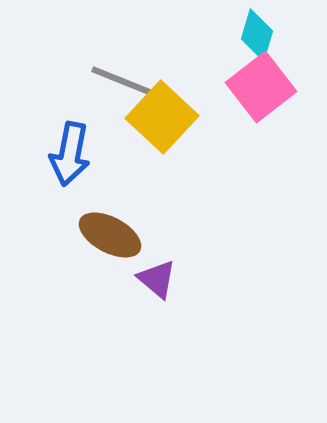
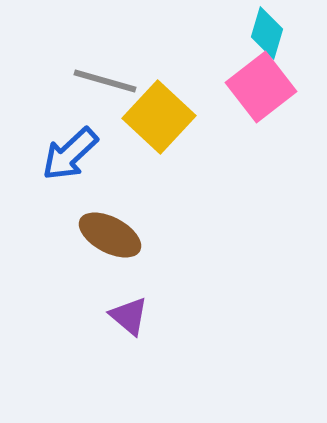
cyan diamond: moved 10 px right, 2 px up
gray line: moved 17 px left; rotated 6 degrees counterclockwise
yellow square: moved 3 px left
blue arrow: rotated 36 degrees clockwise
purple triangle: moved 28 px left, 37 px down
